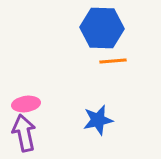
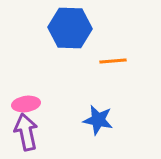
blue hexagon: moved 32 px left
blue star: rotated 24 degrees clockwise
purple arrow: moved 2 px right, 1 px up
